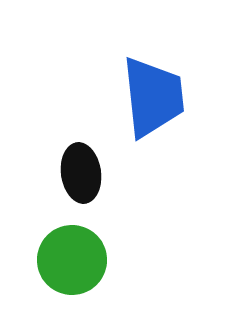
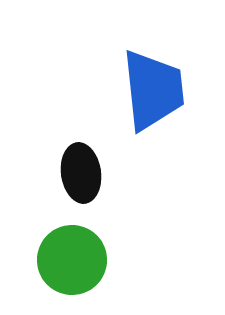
blue trapezoid: moved 7 px up
